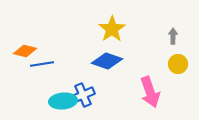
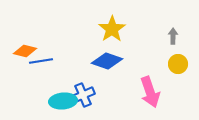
blue line: moved 1 px left, 3 px up
